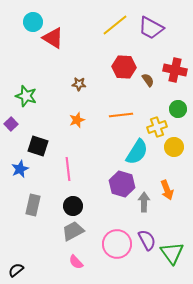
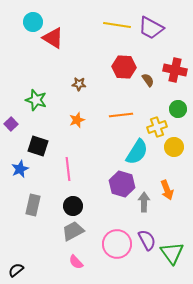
yellow line: moved 2 px right; rotated 48 degrees clockwise
green star: moved 10 px right, 4 px down
